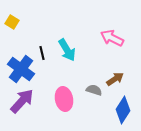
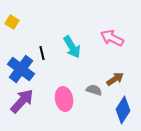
cyan arrow: moved 5 px right, 3 px up
